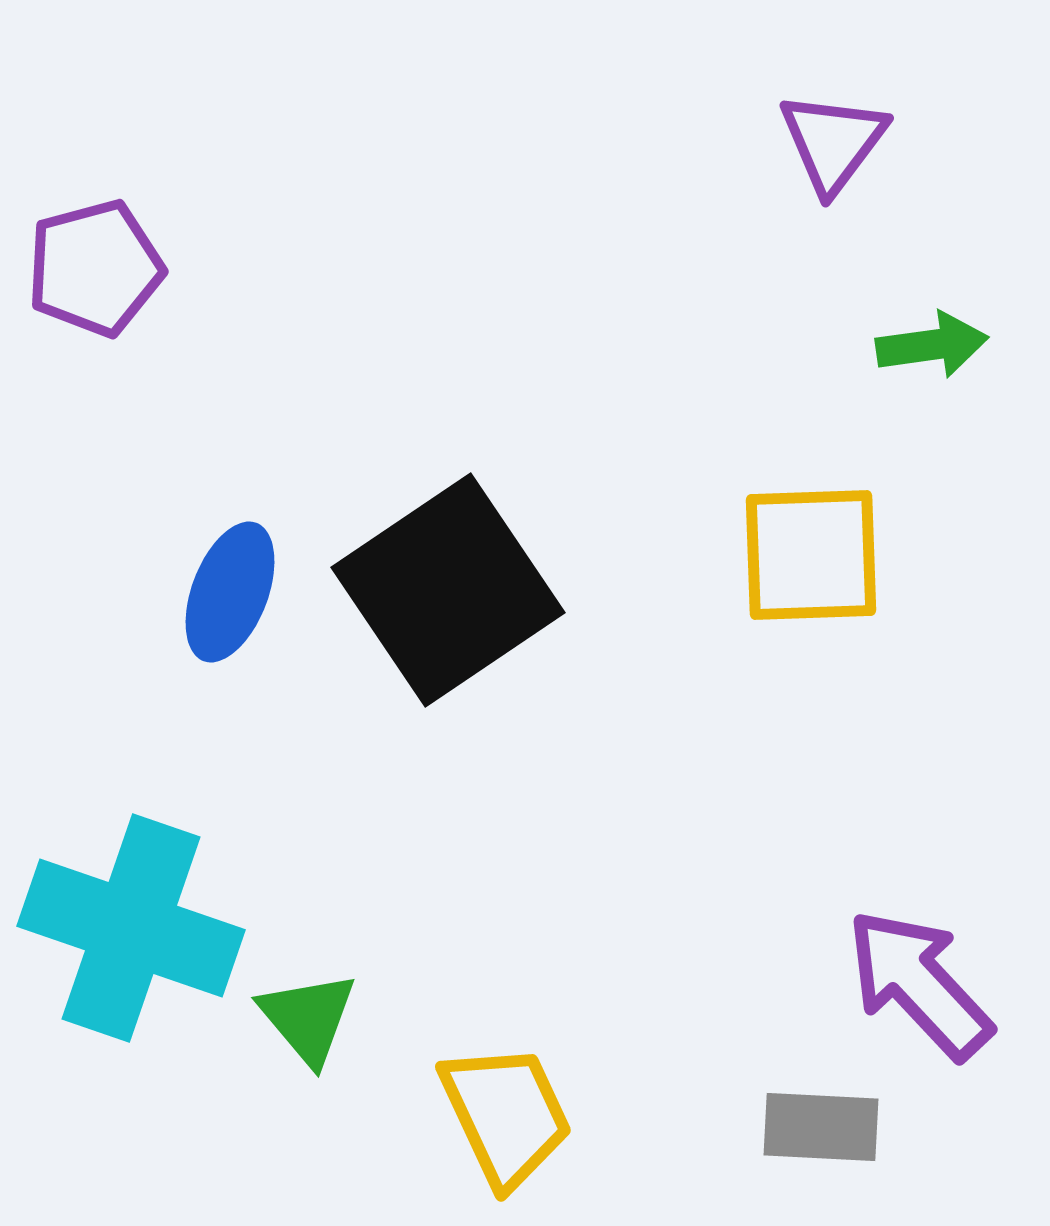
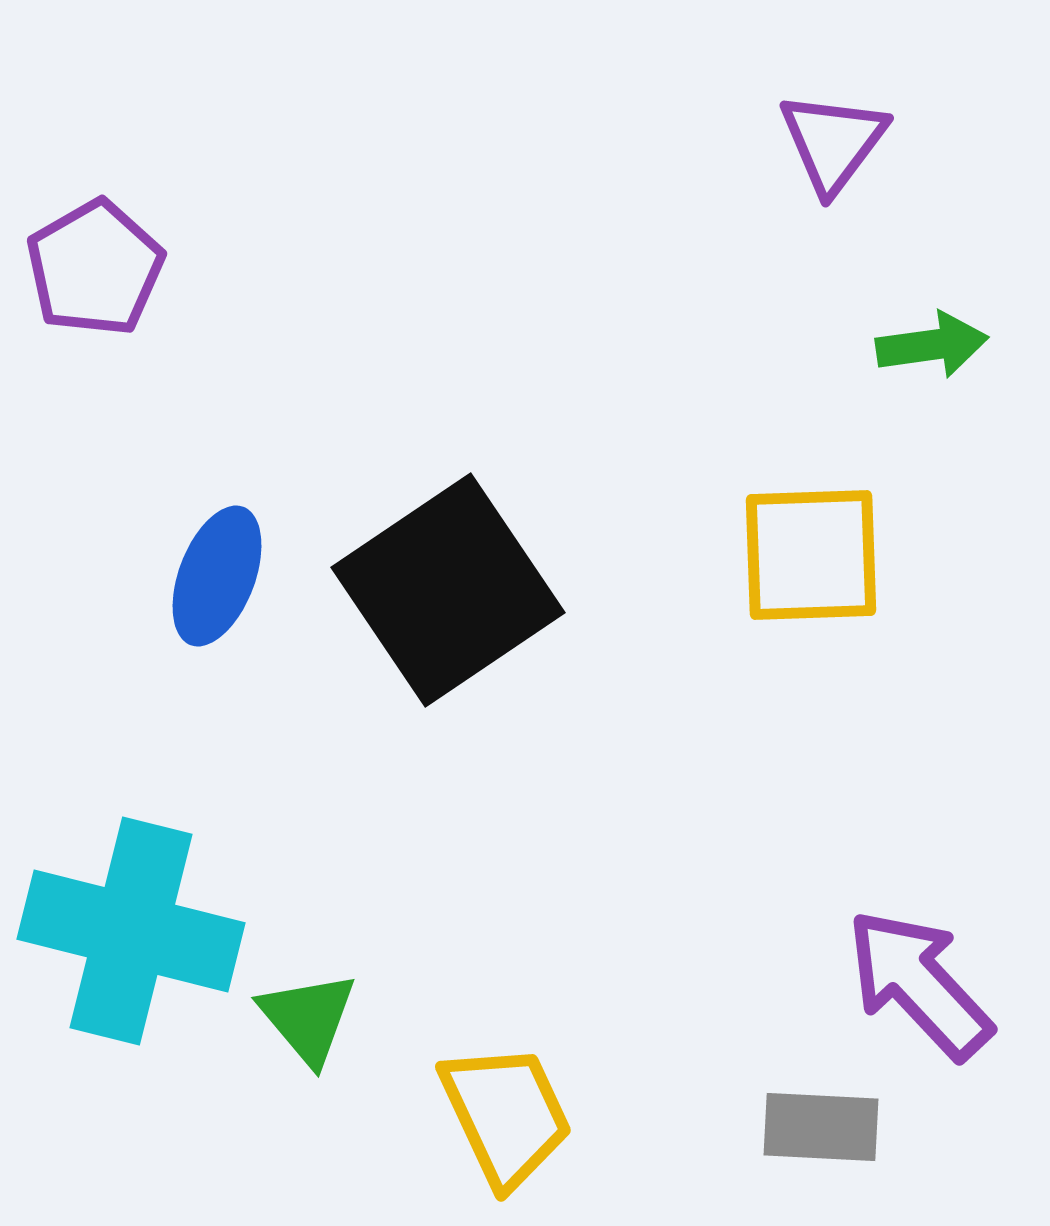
purple pentagon: rotated 15 degrees counterclockwise
blue ellipse: moved 13 px left, 16 px up
cyan cross: moved 3 px down; rotated 5 degrees counterclockwise
